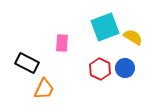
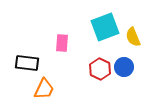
yellow semicircle: rotated 144 degrees counterclockwise
black rectangle: rotated 20 degrees counterclockwise
blue circle: moved 1 px left, 1 px up
